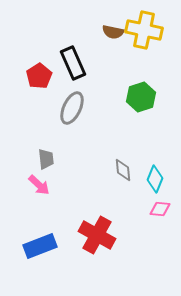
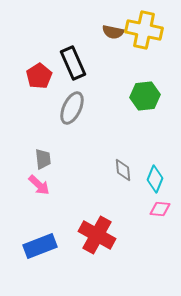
green hexagon: moved 4 px right, 1 px up; rotated 12 degrees clockwise
gray trapezoid: moved 3 px left
